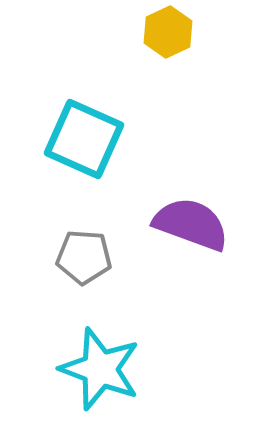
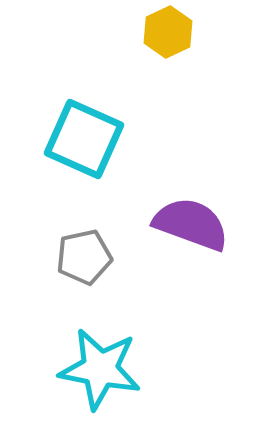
gray pentagon: rotated 16 degrees counterclockwise
cyan star: rotated 10 degrees counterclockwise
